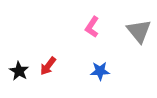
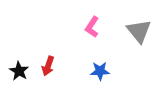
red arrow: rotated 18 degrees counterclockwise
